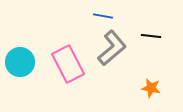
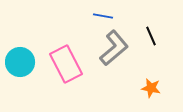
black line: rotated 60 degrees clockwise
gray L-shape: moved 2 px right
pink rectangle: moved 2 px left
